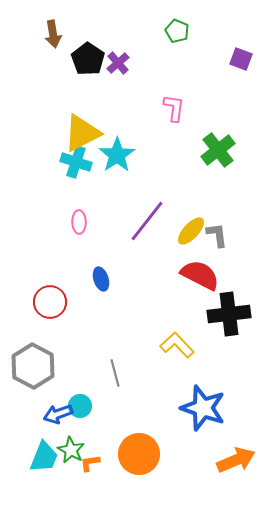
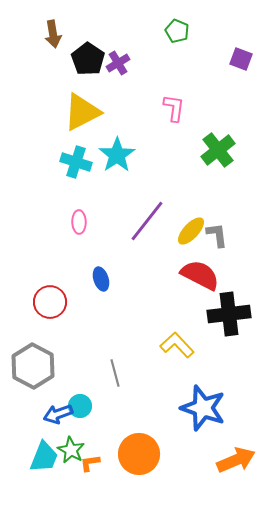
purple cross: rotated 10 degrees clockwise
yellow triangle: moved 21 px up
